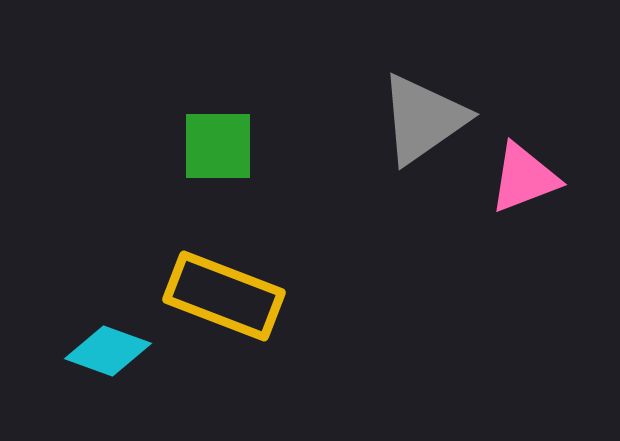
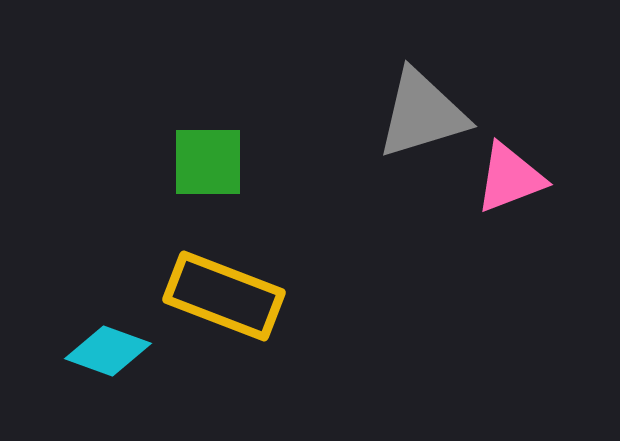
gray triangle: moved 1 px left, 5 px up; rotated 18 degrees clockwise
green square: moved 10 px left, 16 px down
pink triangle: moved 14 px left
